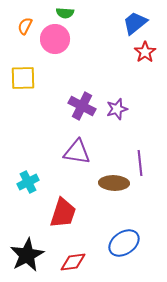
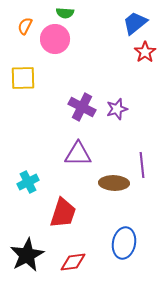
purple cross: moved 1 px down
purple triangle: moved 1 px right, 2 px down; rotated 8 degrees counterclockwise
purple line: moved 2 px right, 2 px down
blue ellipse: rotated 44 degrees counterclockwise
